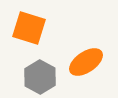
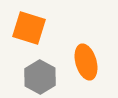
orange ellipse: rotated 72 degrees counterclockwise
